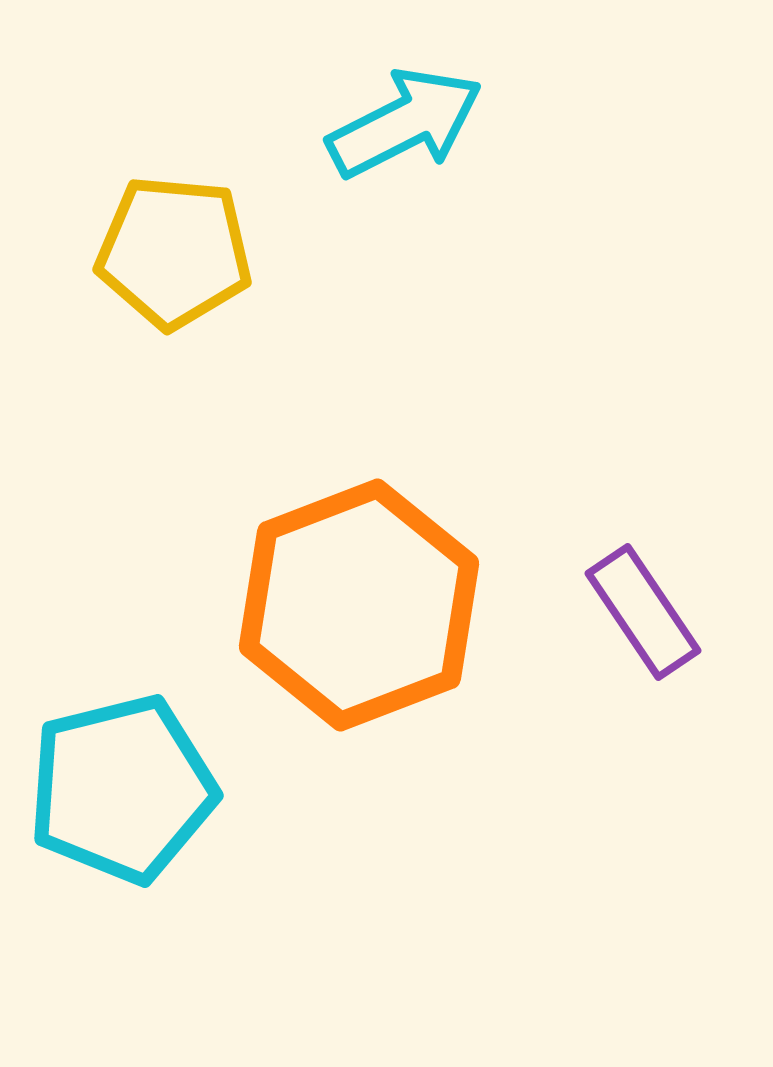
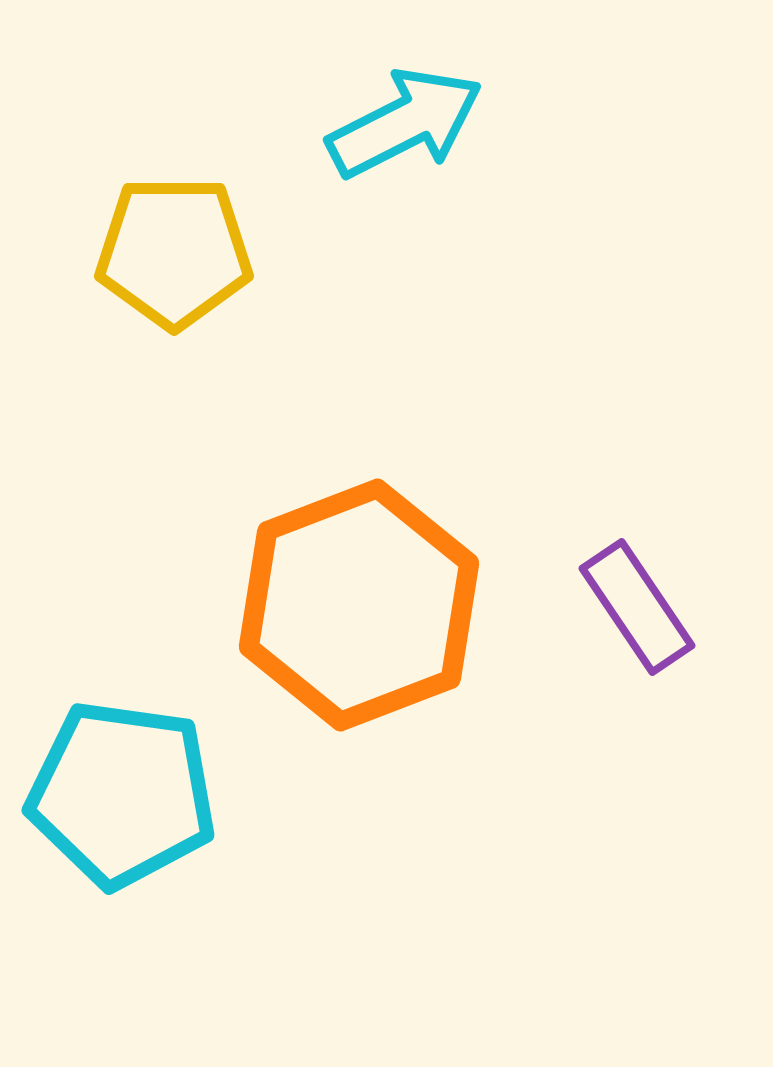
yellow pentagon: rotated 5 degrees counterclockwise
purple rectangle: moved 6 px left, 5 px up
cyan pentagon: moved 5 px down; rotated 22 degrees clockwise
